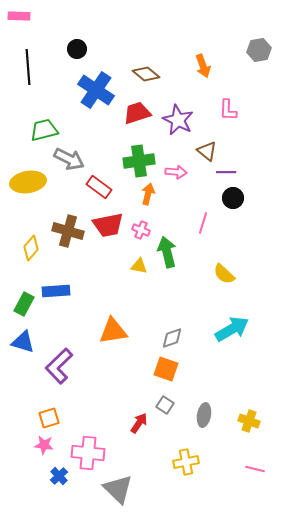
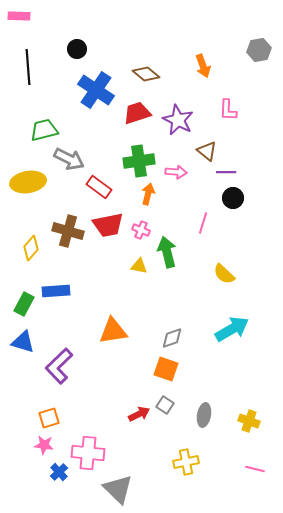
red arrow at (139, 423): moved 9 px up; rotated 30 degrees clockwise
blue cross at (59, 476): moved 4 px up
